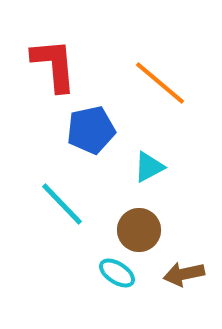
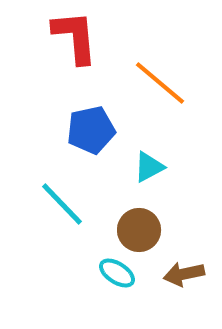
red L-shape: moved 21 px right, 28 px up
